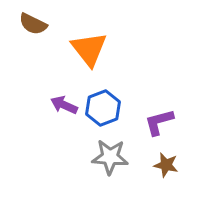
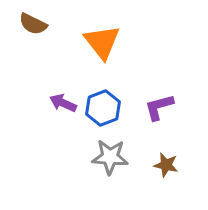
orange triangle: moved 13 px right, 7 px up
purple arrow: moved 1 px left, 2 px up
purple L-shape: moved 15 px up
